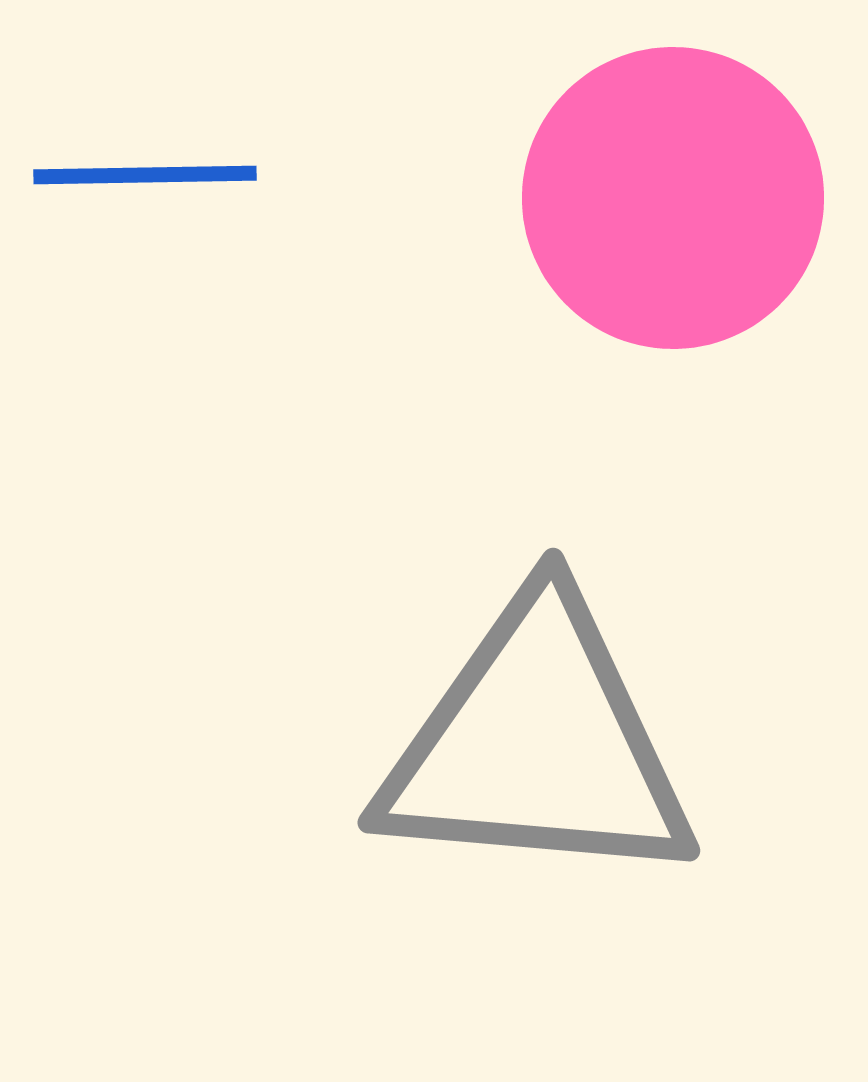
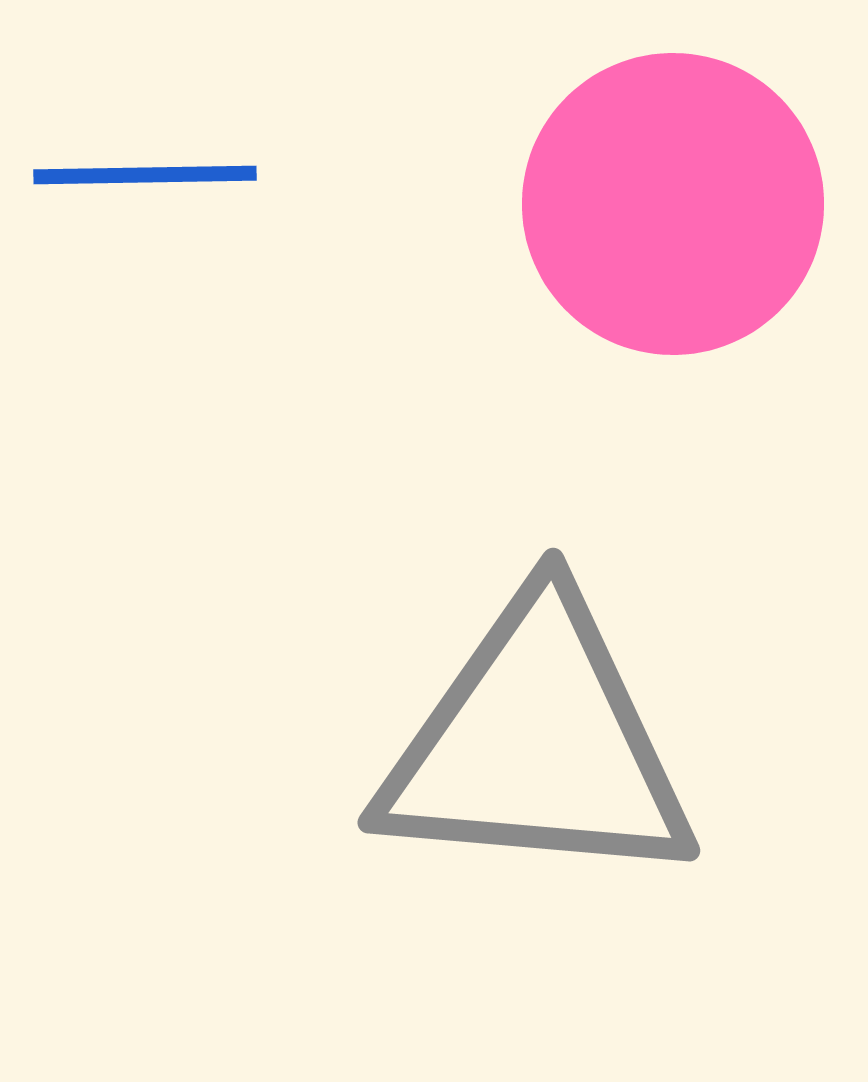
pink circle: moved 6 px down
